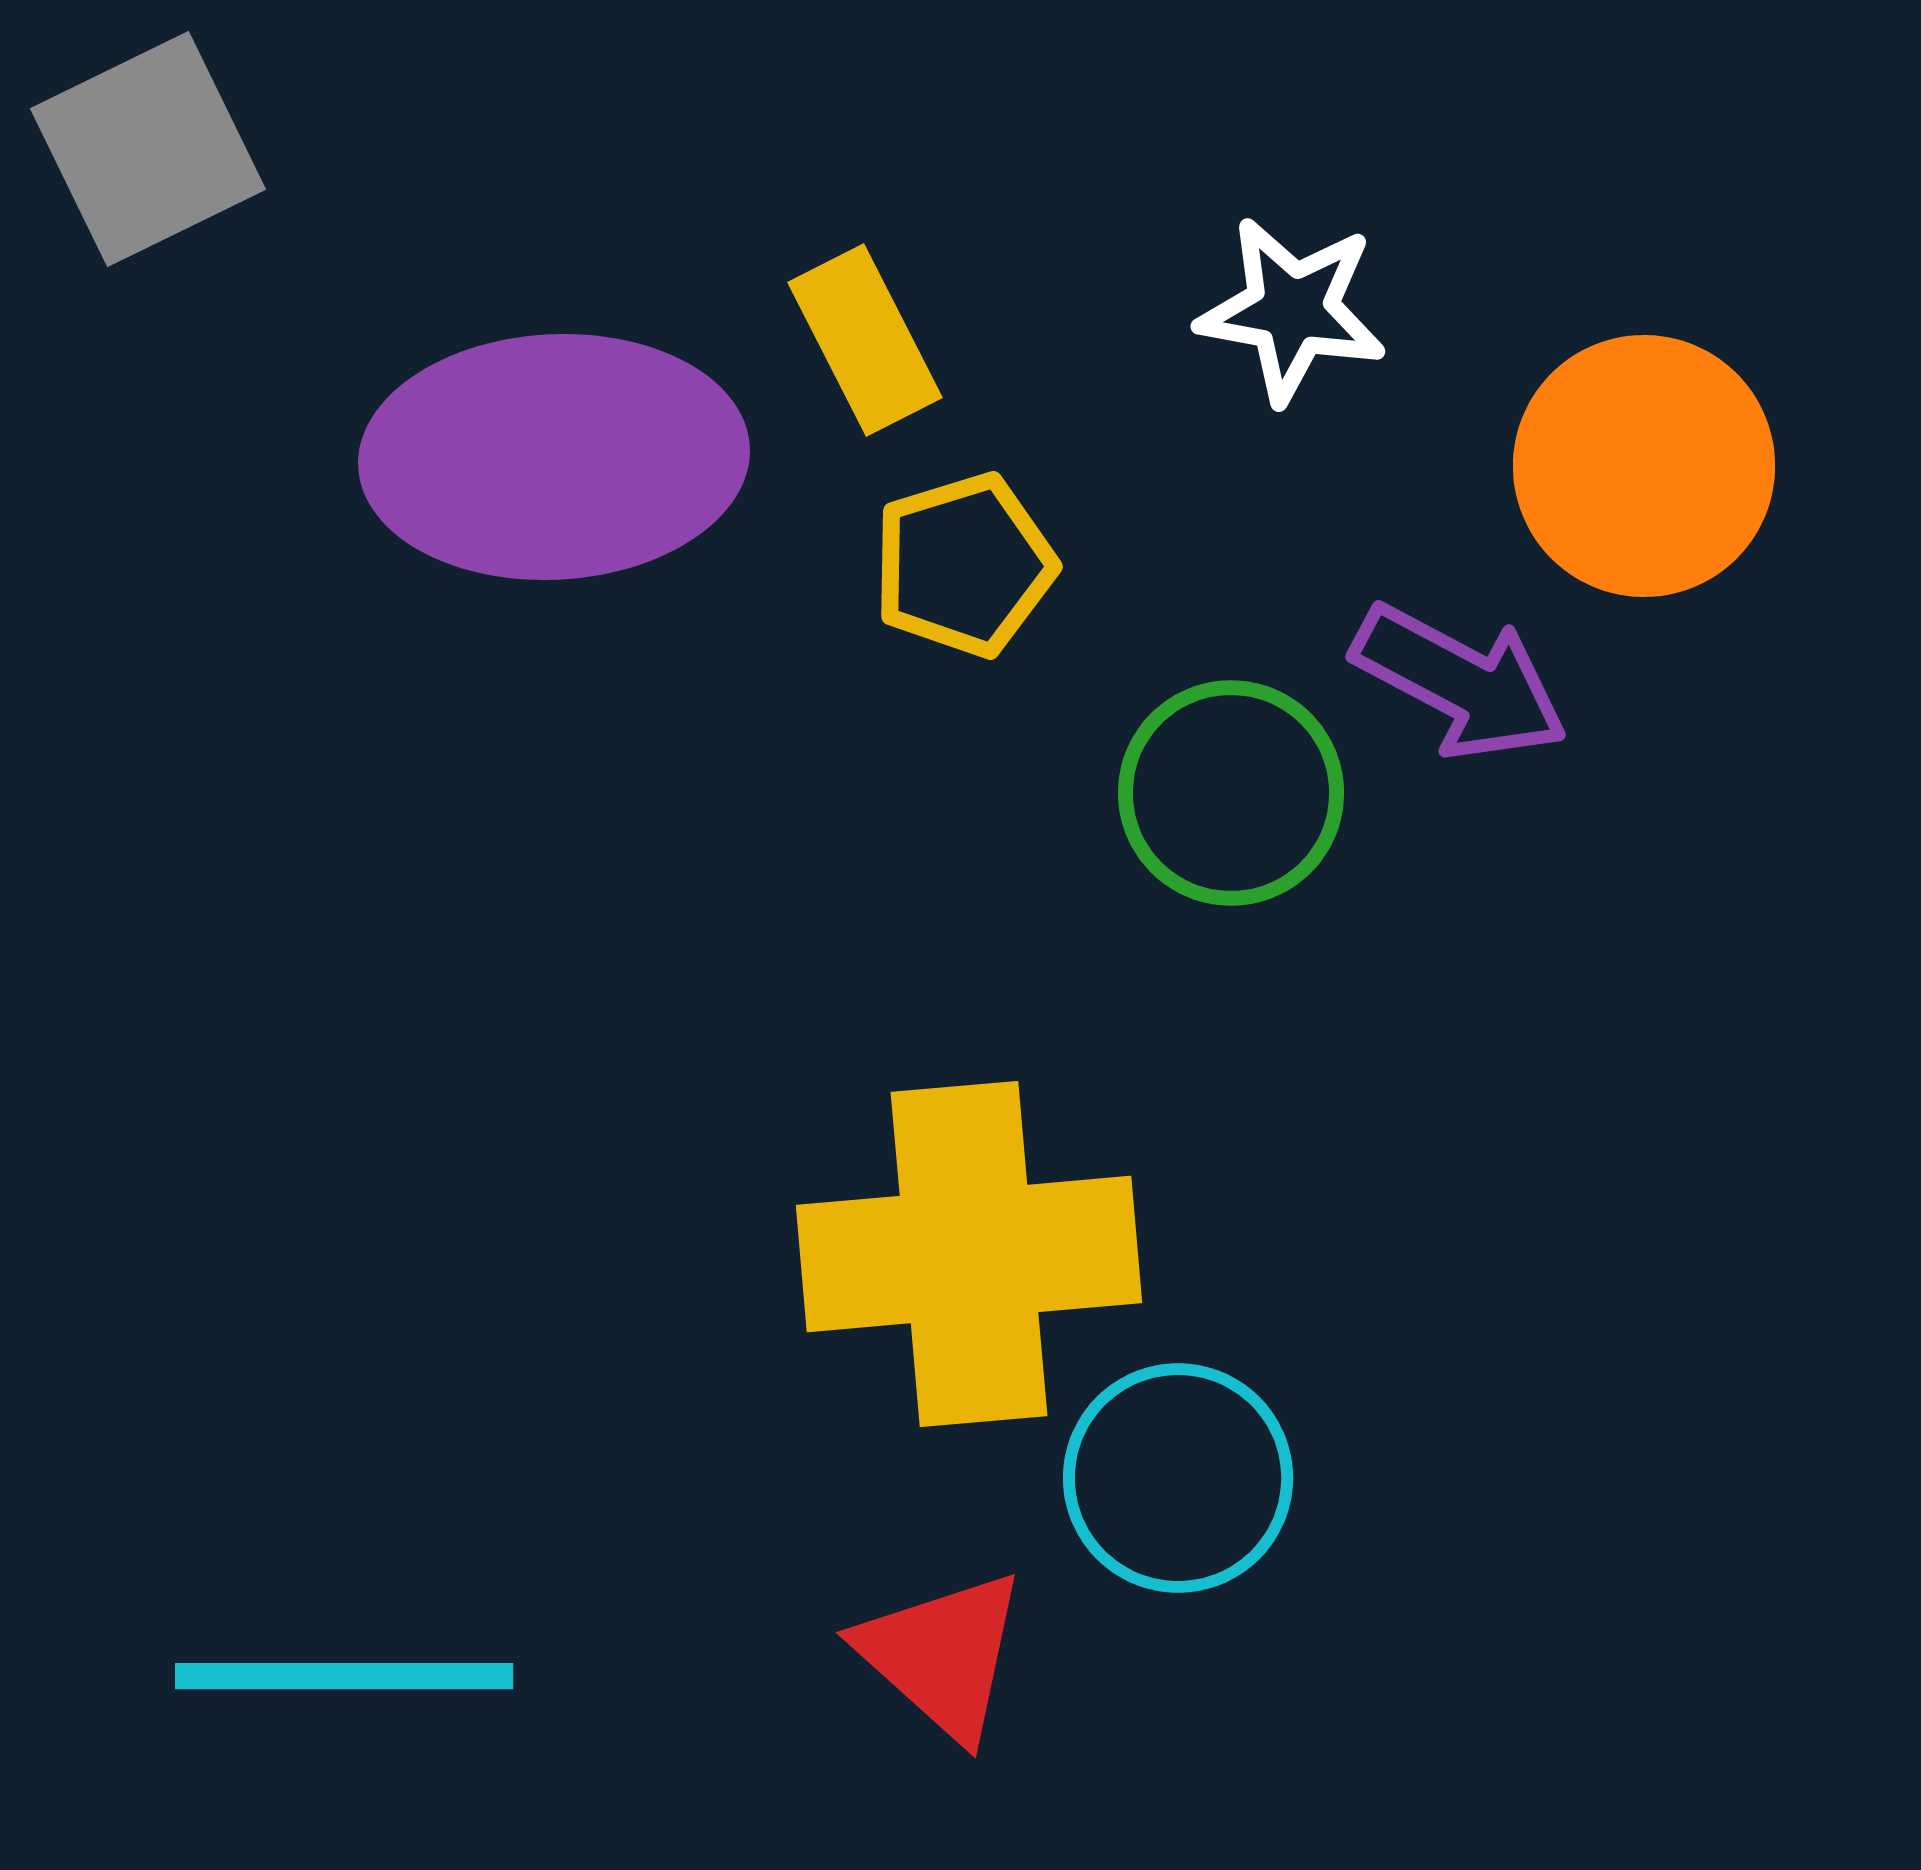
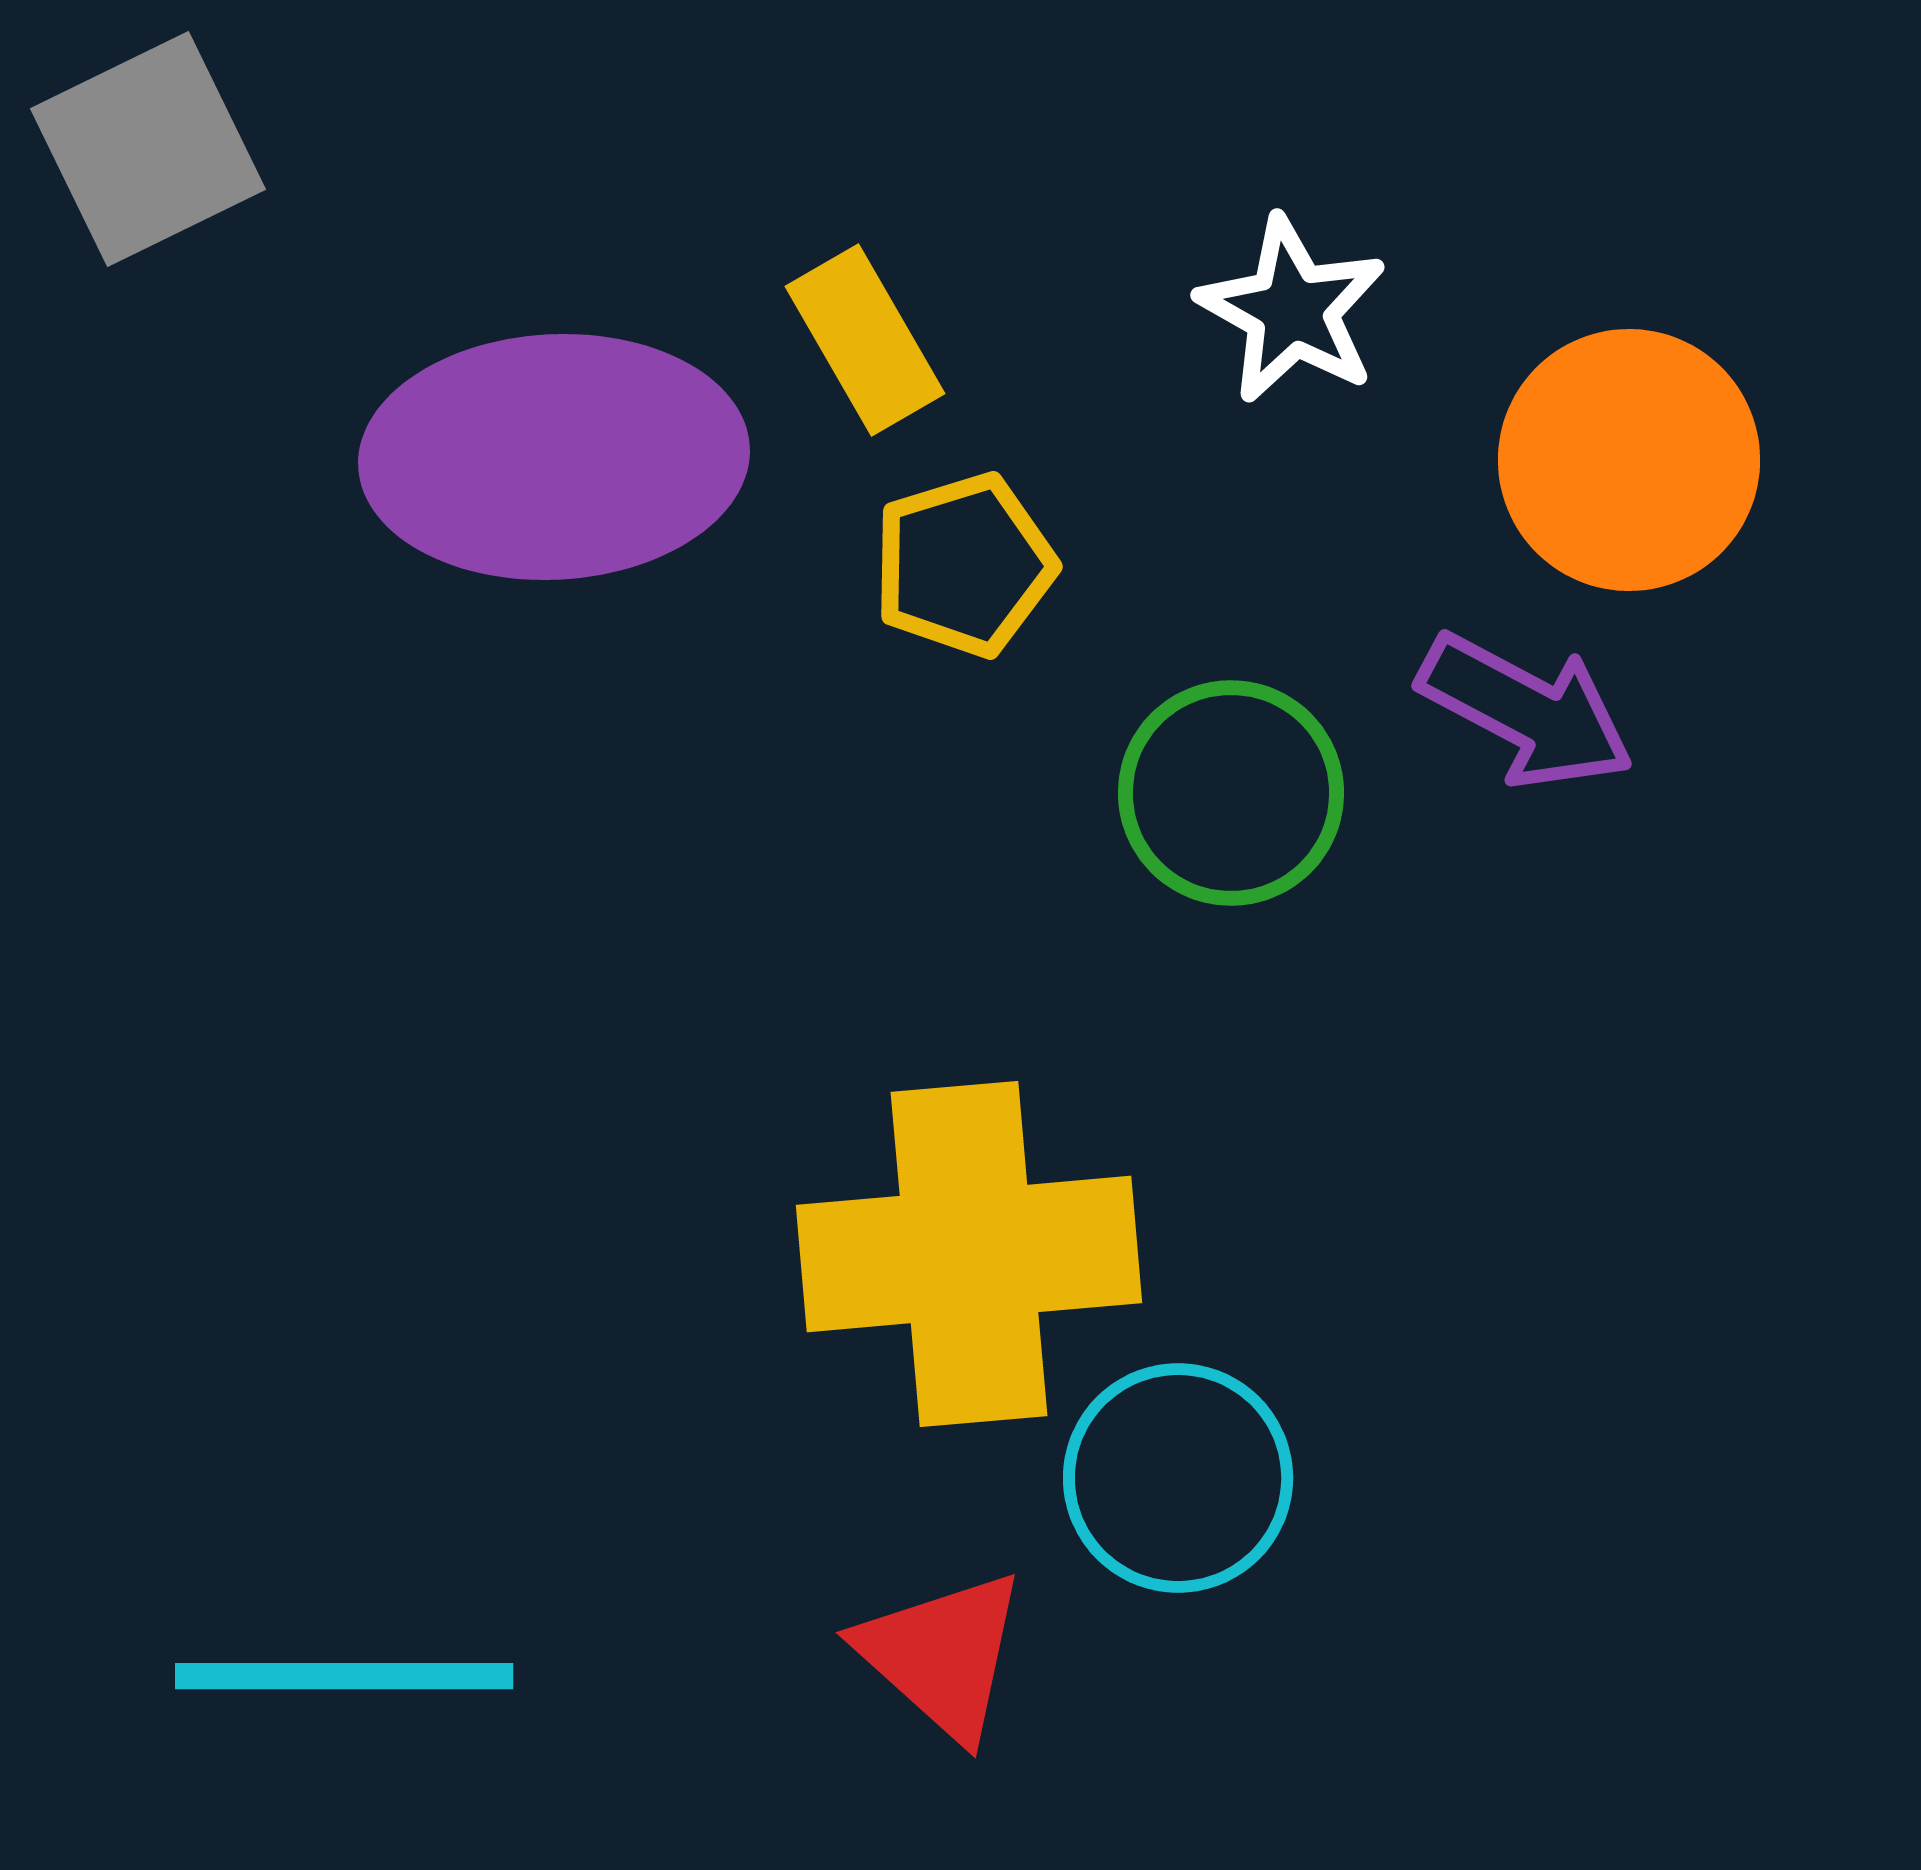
white star: rotated 19 degrees clockwise
yellow rectangle: rotated 3 degrees counterclockwise
orange circle: moved 15 px left, 6 px up
purple arrow: moved 66 px right, 29 px down
